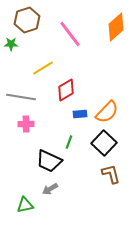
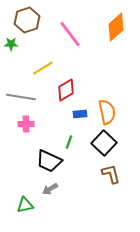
orange semicircle: rotated 55 degrees counterclockwise
